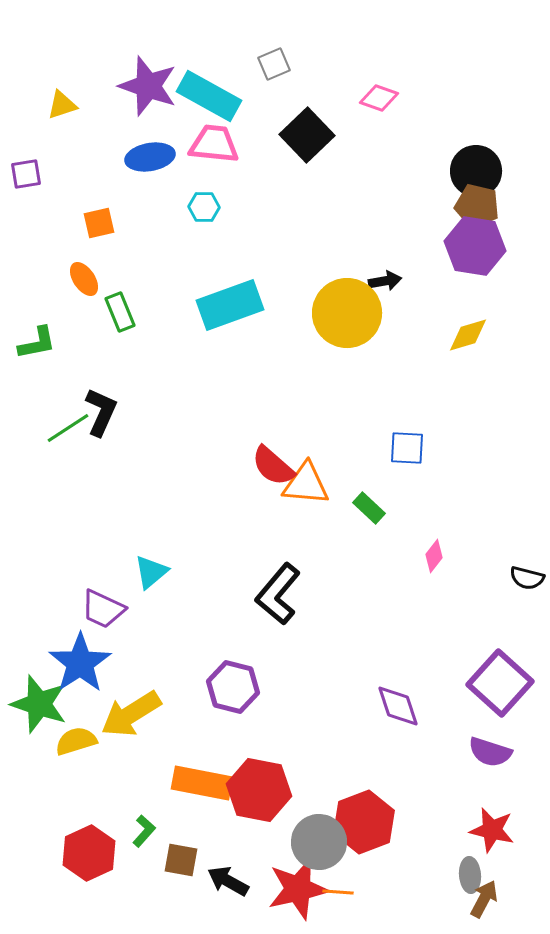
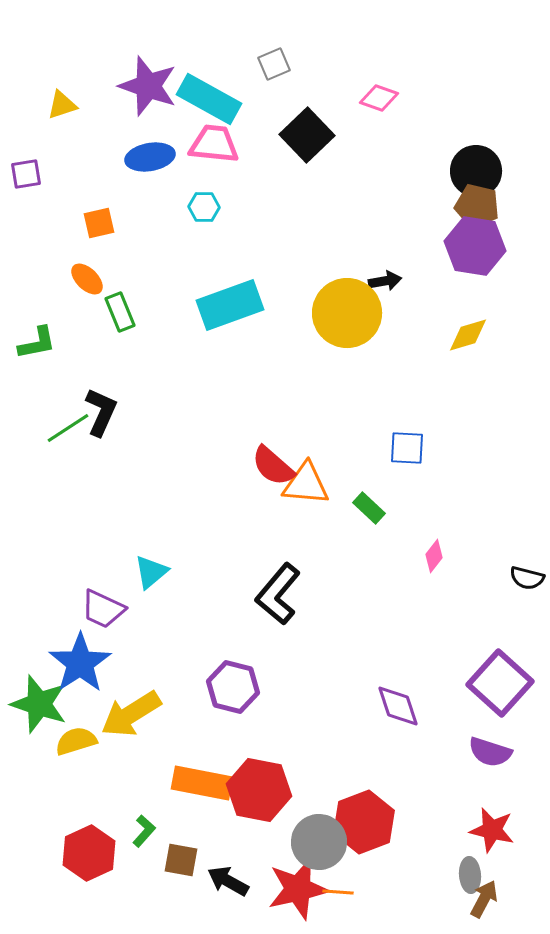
cyan rectangle at (209, 96): moved 3 px down
orange ellipse at (84, 279): moved 3 px right; rotated 12 degrees counterclockwise
